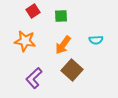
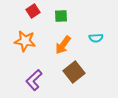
cyan semicircle: moved 2 px up
brown square: moved 2 px right, 2 px down; rotated 10 degrees clockwise
purple L-shape: moved 2 px down
